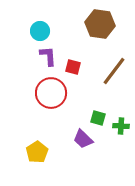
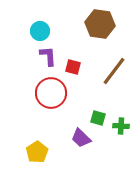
purple trapezoid: moved 2 px left, 1 px up
